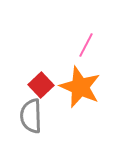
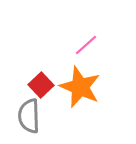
pink line: rotated 20 degrees clockwise
gray semicircle: moved 2 px left
